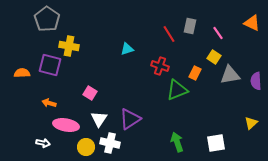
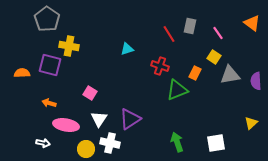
orange triangle: rotated 12 degrees clockwise
yellow circle: moved 2 px down
